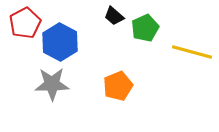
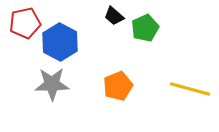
red pentagon: rotated 16 degrees clockwise
yellow line: moved 2 px left, 37 px down
